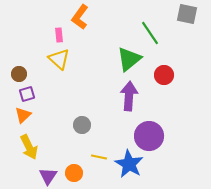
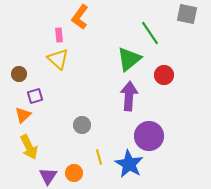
yellow triangle: moved 1 px left
purple square: moved 8 px right, 2 px down
yellow line: rotated 63 degrees clockwise
